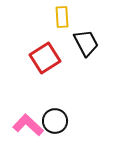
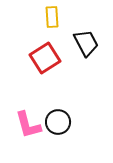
yellow rectangle: moved 10 px left
black circle: moved 3 px right, 1 px down
pink L-shape: rotated 148 degrees counterclockwise
